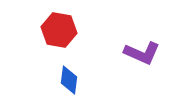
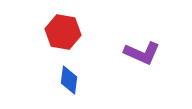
red hexagon: moved 4 px right, 2 px down
